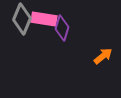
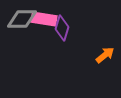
gray diamond: rotated 68 degrees clockwise
orange arrow: moved 2 px right, 1 px up
